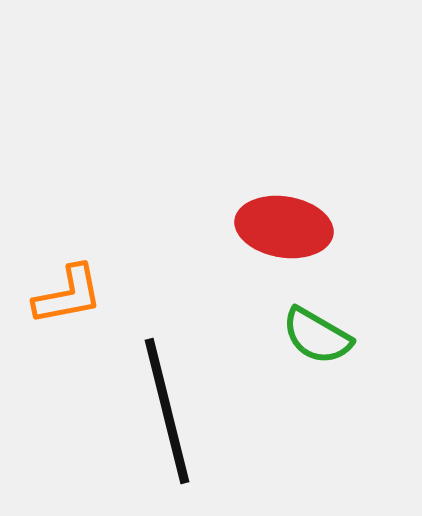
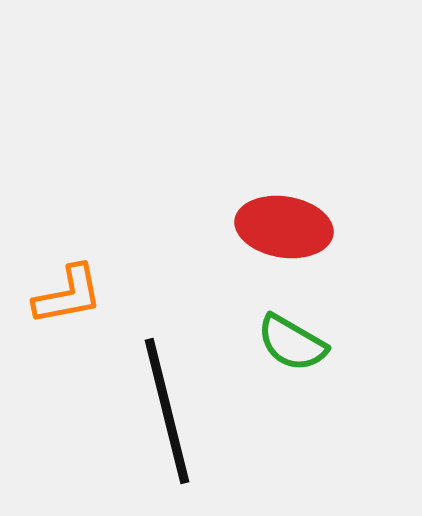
green semicircle: moved 25 px left, 7 px down
